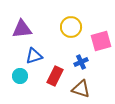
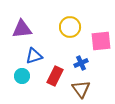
yellow circle: moved 1 px left
pink square: rotated 10 degrees clockwise
blue cross: moved 1 px down
cyan circle: moved 2 px right
brown triangle: rotated 36 degrees clockwise
